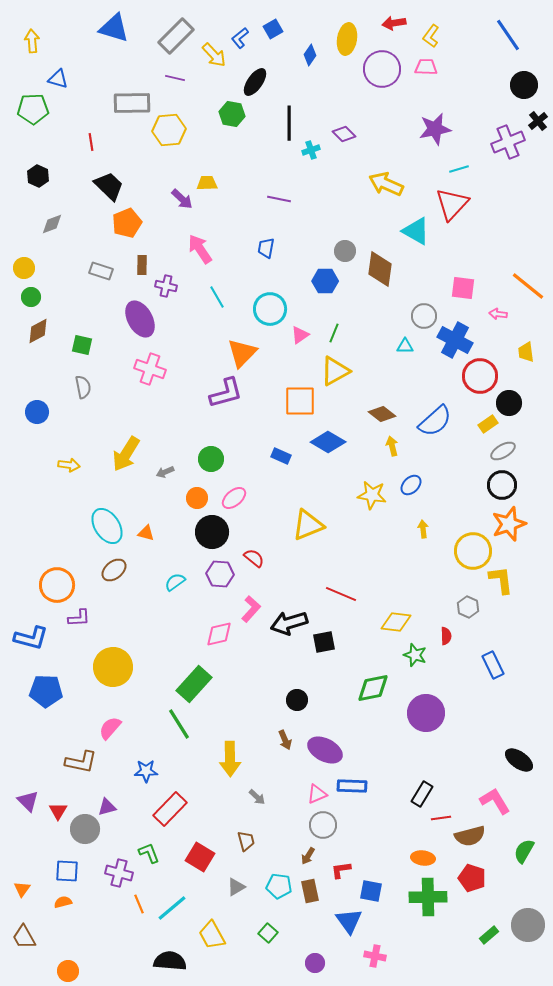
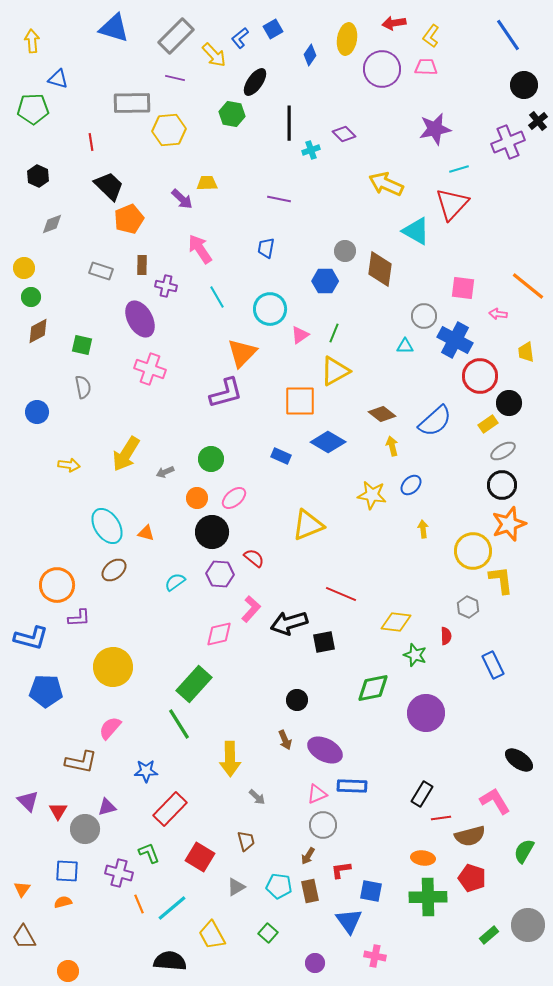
orange pentagon at (127, 223): moved 2 px right, 4 px up
